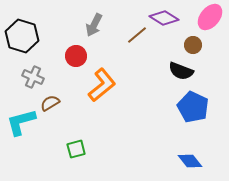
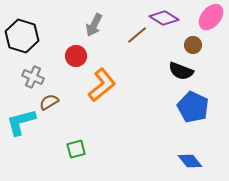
pink ellipse: moved 1 px right
brown semicircle: moved 1 px left, 1 px up
